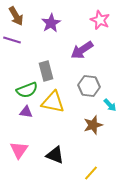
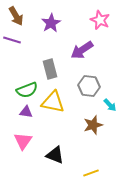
gray rectangle: moved 4 px right, 2 px up
pink triangle: moved 4 px right, 9 px up
yellow line: rotated 28 degrees clockwise
